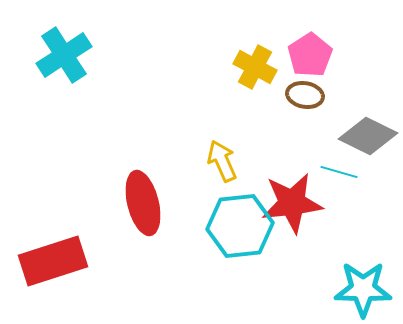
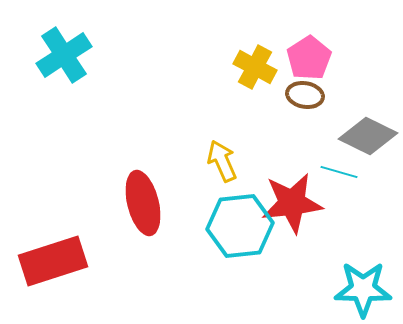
pink pentagon: moved 1 px left, 3 px down
